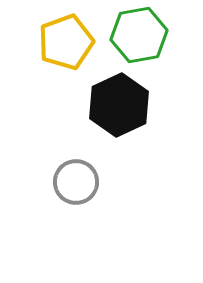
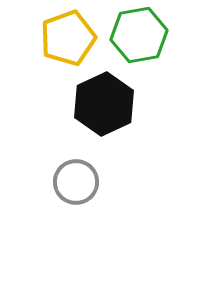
yellow pentagon: moved 2 px right, 4 px up
black hexagon: moved 15 px left, 1 px up
